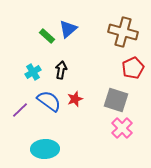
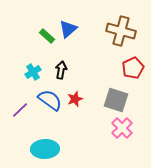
brown cross: moved 2 px left, 1 px up
blue semicircle: moved 1 px right, 1 px up
